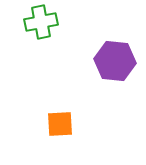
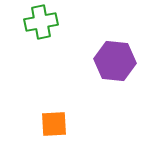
orange square: moved 6 px left
